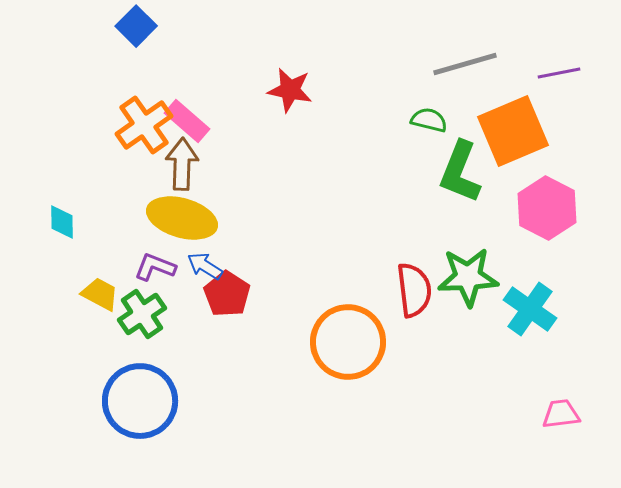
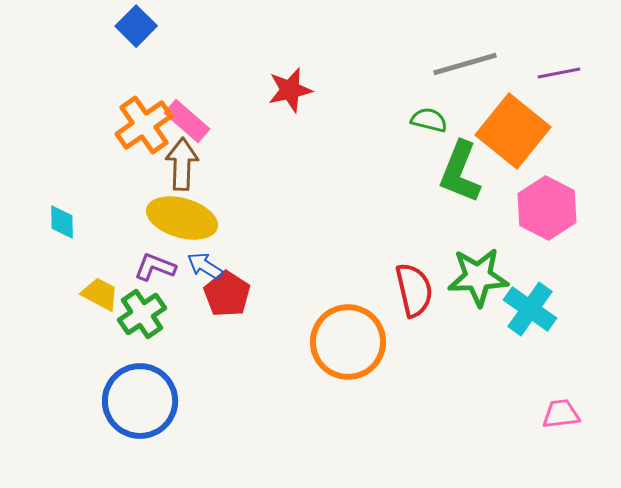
red star: rotated 24 degrees counterclockwise
orange square: rotated 28 degrees counterclockwise
green star: moved 10 px right
red semicircle: rotated 6 degrees counterclockwise
